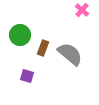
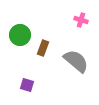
pink cross: moved 1 px left, 10 px down; rotated 24 degrees counterclockwise
gray semicircle: moved 6 px right, 7 px down
purple square: moved 9 px down
